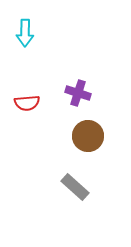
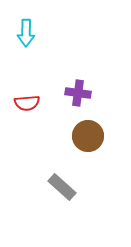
cyan arrow: moved 1 px right
purple cross: rotated 10 degrees counterclockwise
gray rectangle: moved 13 px left
